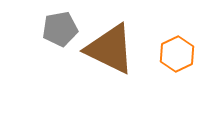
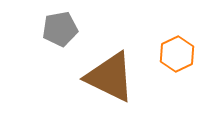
brown triangle: moved 28 px down
